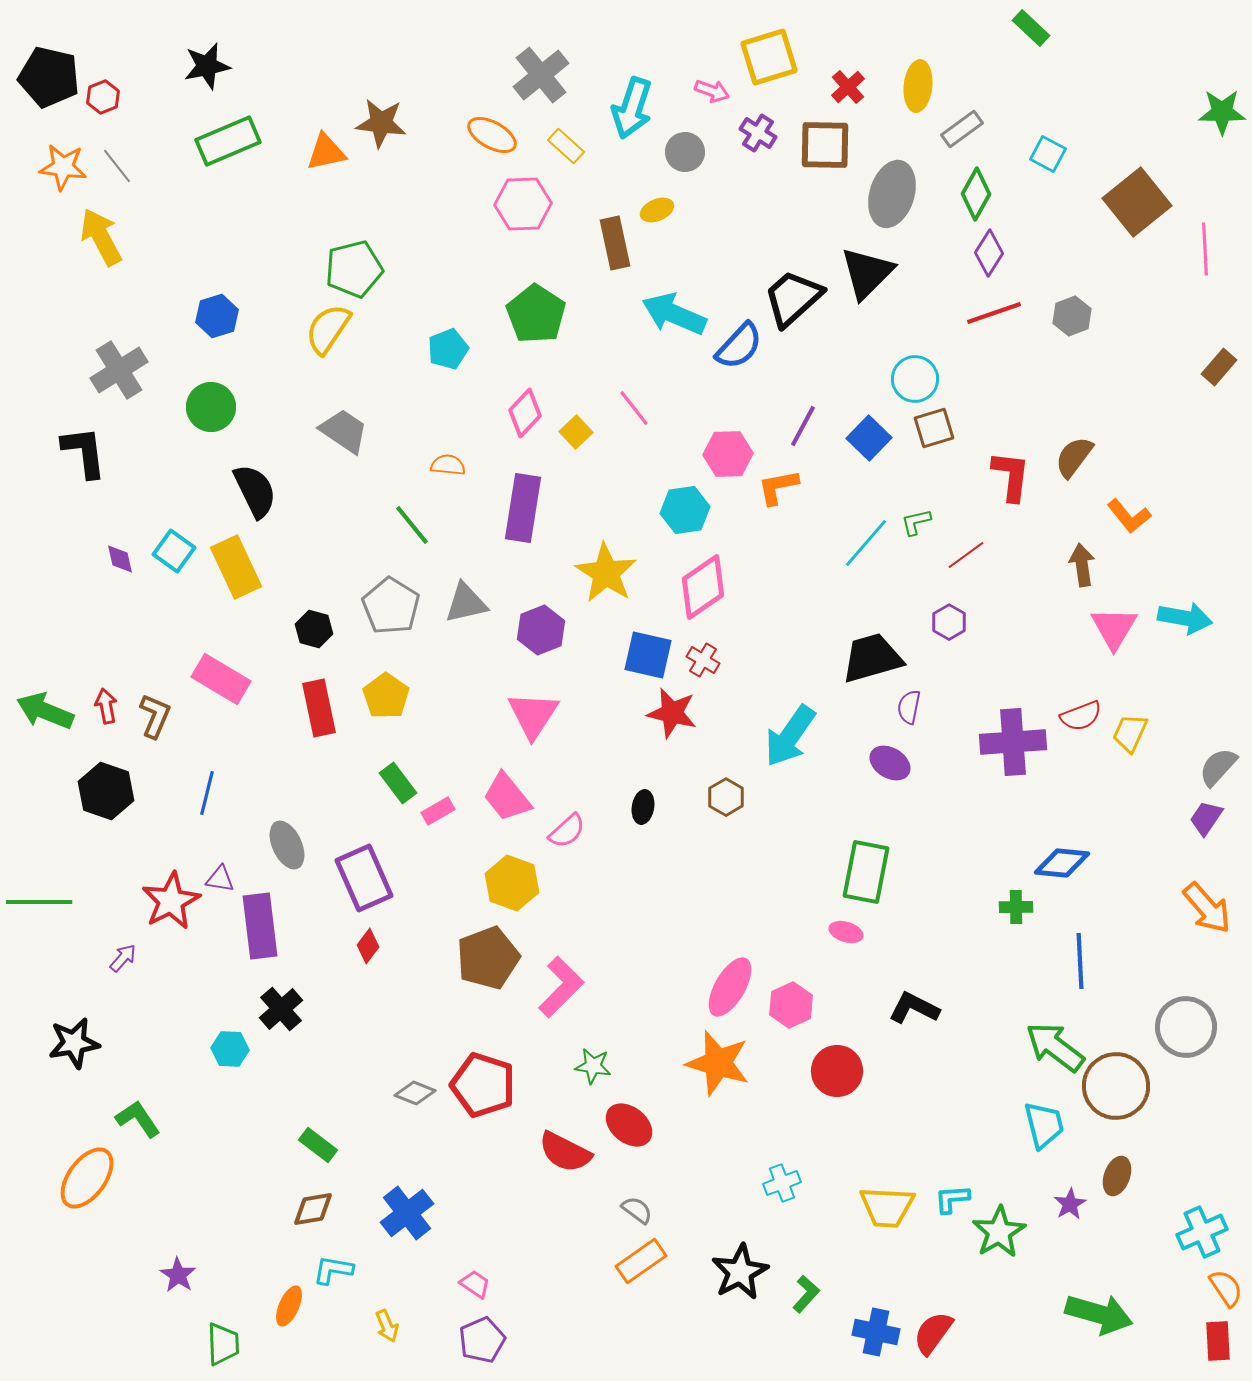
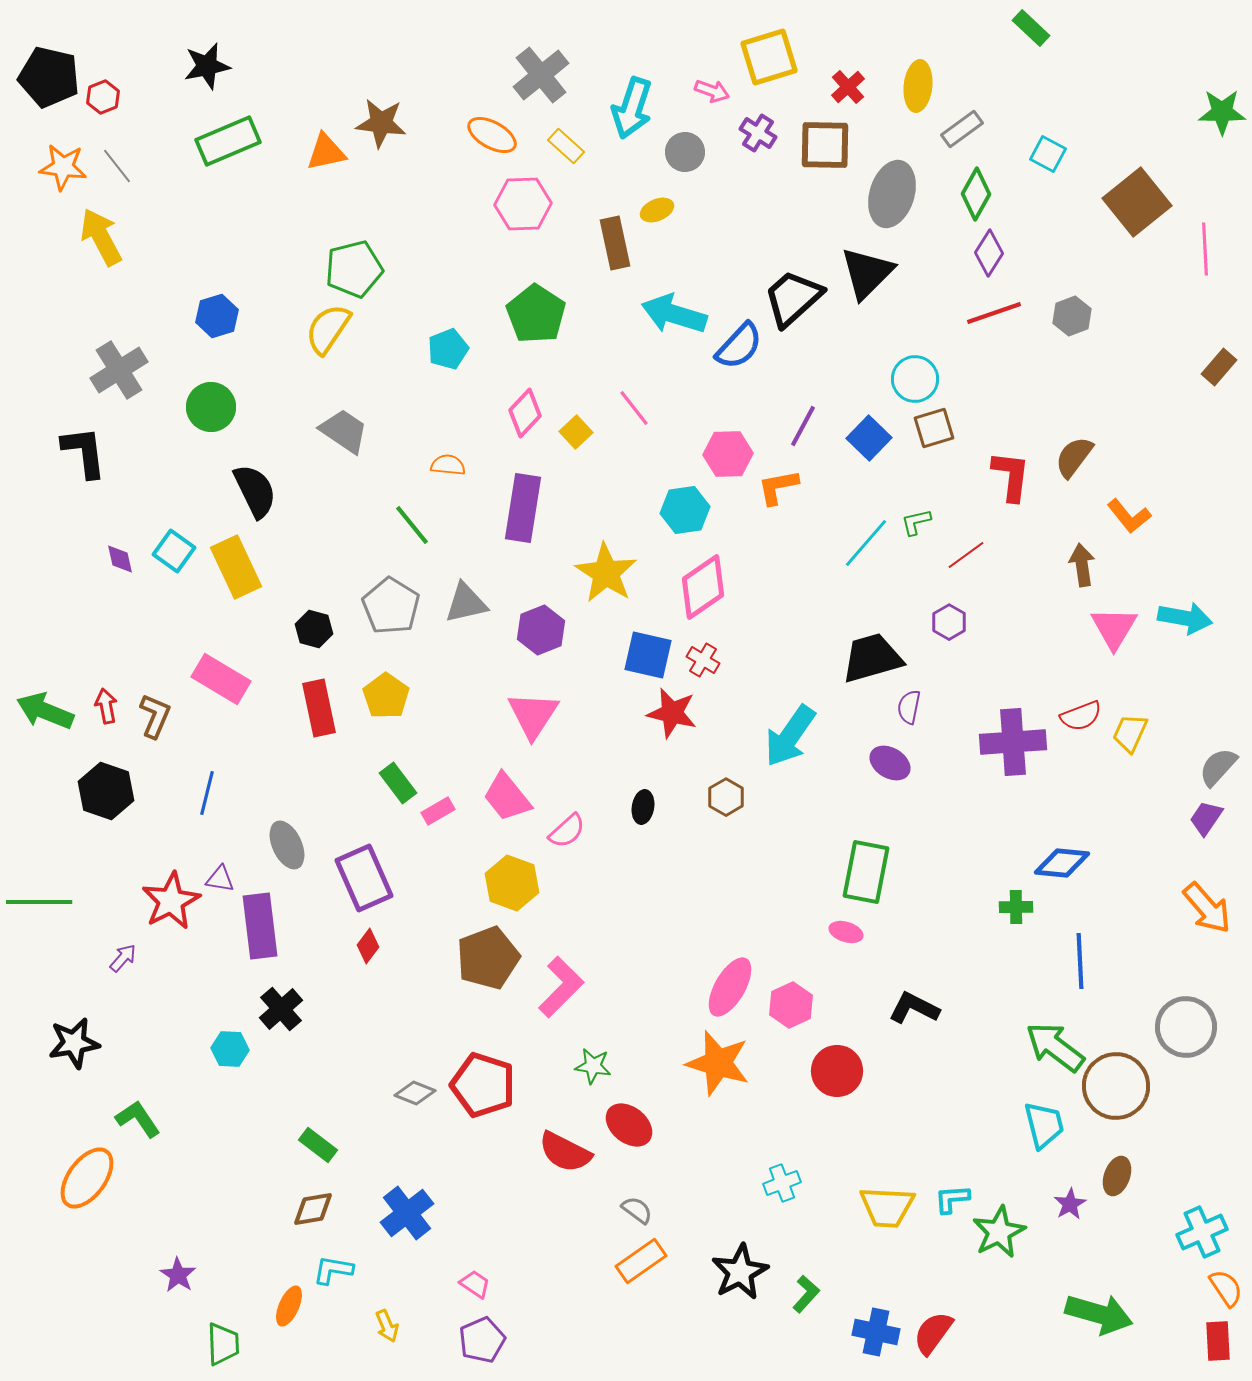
cyan arrow at (674, 314): rotated 6 degrees counterclockwise
green star at (999, 1232): rotated 4 degrees clockwise
